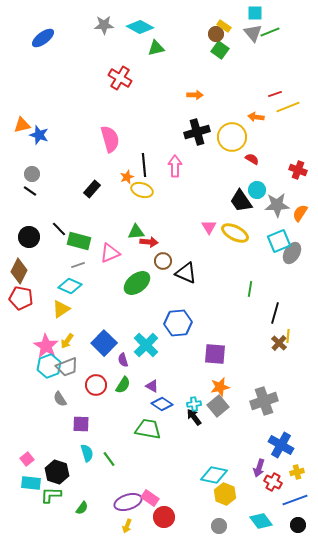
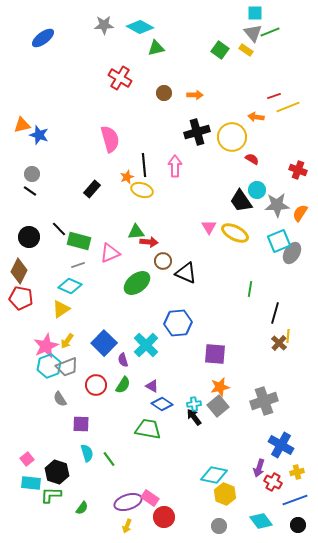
yellow rectangle at (224, 26): moved 22 px right, 24 px down
brown circle at (216, 34): moved 52 px left, 59 px down
red line at (275, 94): moved 1 px left, 2 px down
pink star at (46, 346): rotated 15 degrees clockwise
